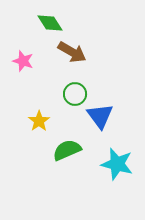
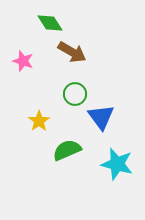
blue triangle: moved 1 px right, 1 px down
